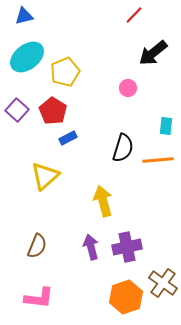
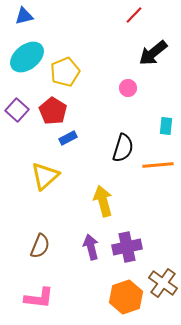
orange line: moved 5 px down
brown semicircle: moved 3 px right
